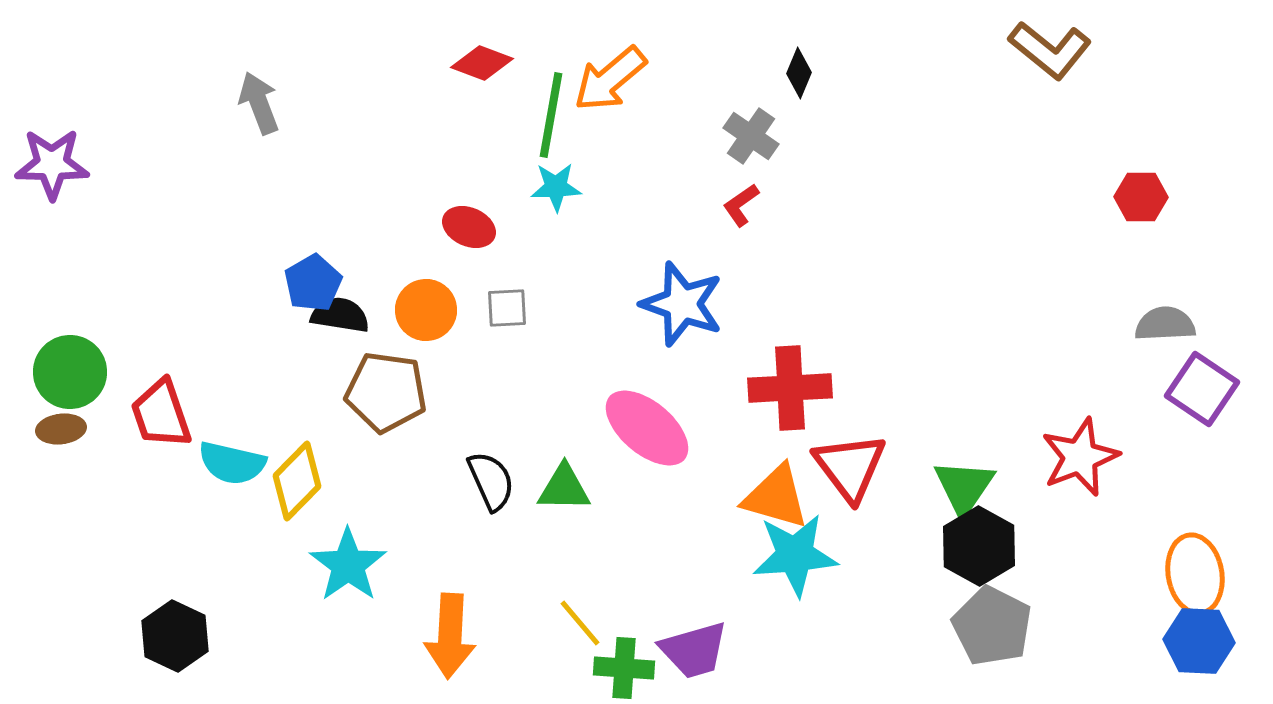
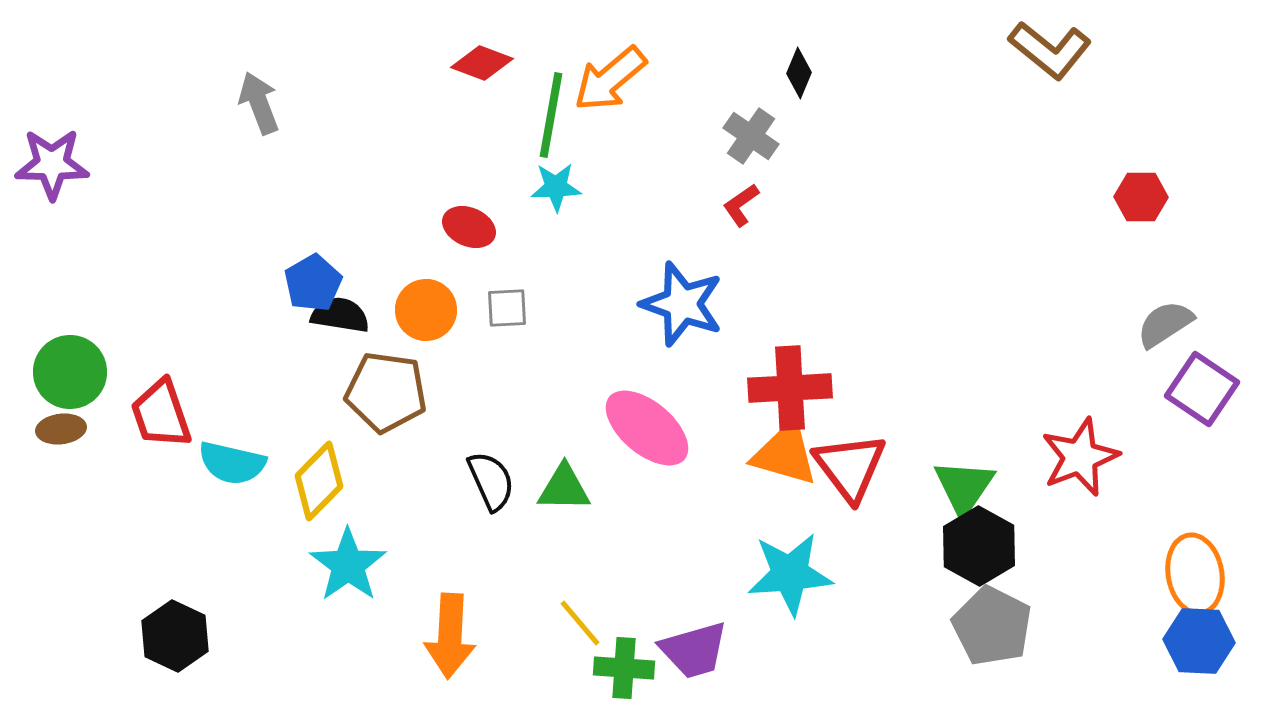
gray semicircle at (1165, 324): rotated 30 degrees counterclockwise
yellow diamond at (297, 481): moved 22 px right
orange triangle at (776, 497): moved 9 px right, 43 px up
cyan star at (795, 555): moved 5 px left, 19 px down
